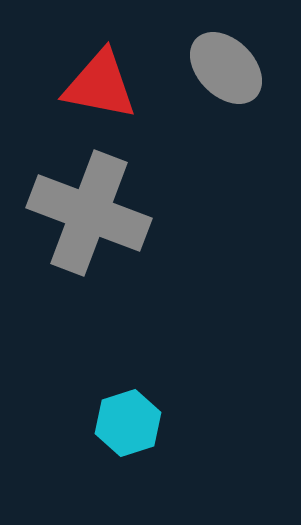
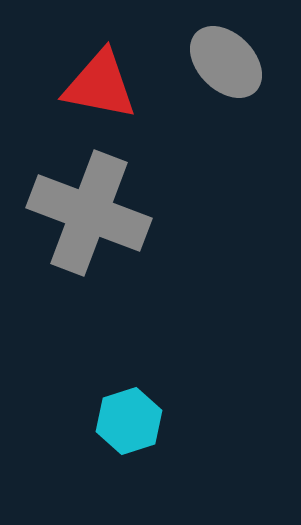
gray ellipse: moved 6 px up
cyan hexagon: moved 1 px right, 2 px up
